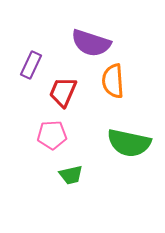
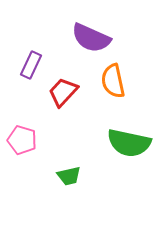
purple semicircle: moved 5 px up; rotated 6 degrees clockwise
orange semicircle: rotated 8 degrees counterclockwise
red trapezoid: rotated 20 degrees clockwise
pink pentagon: moved 30 px left, 5 px down; rotated 20 degrees clockwise
green trapezoid: moved 2 px left, 1 px down
